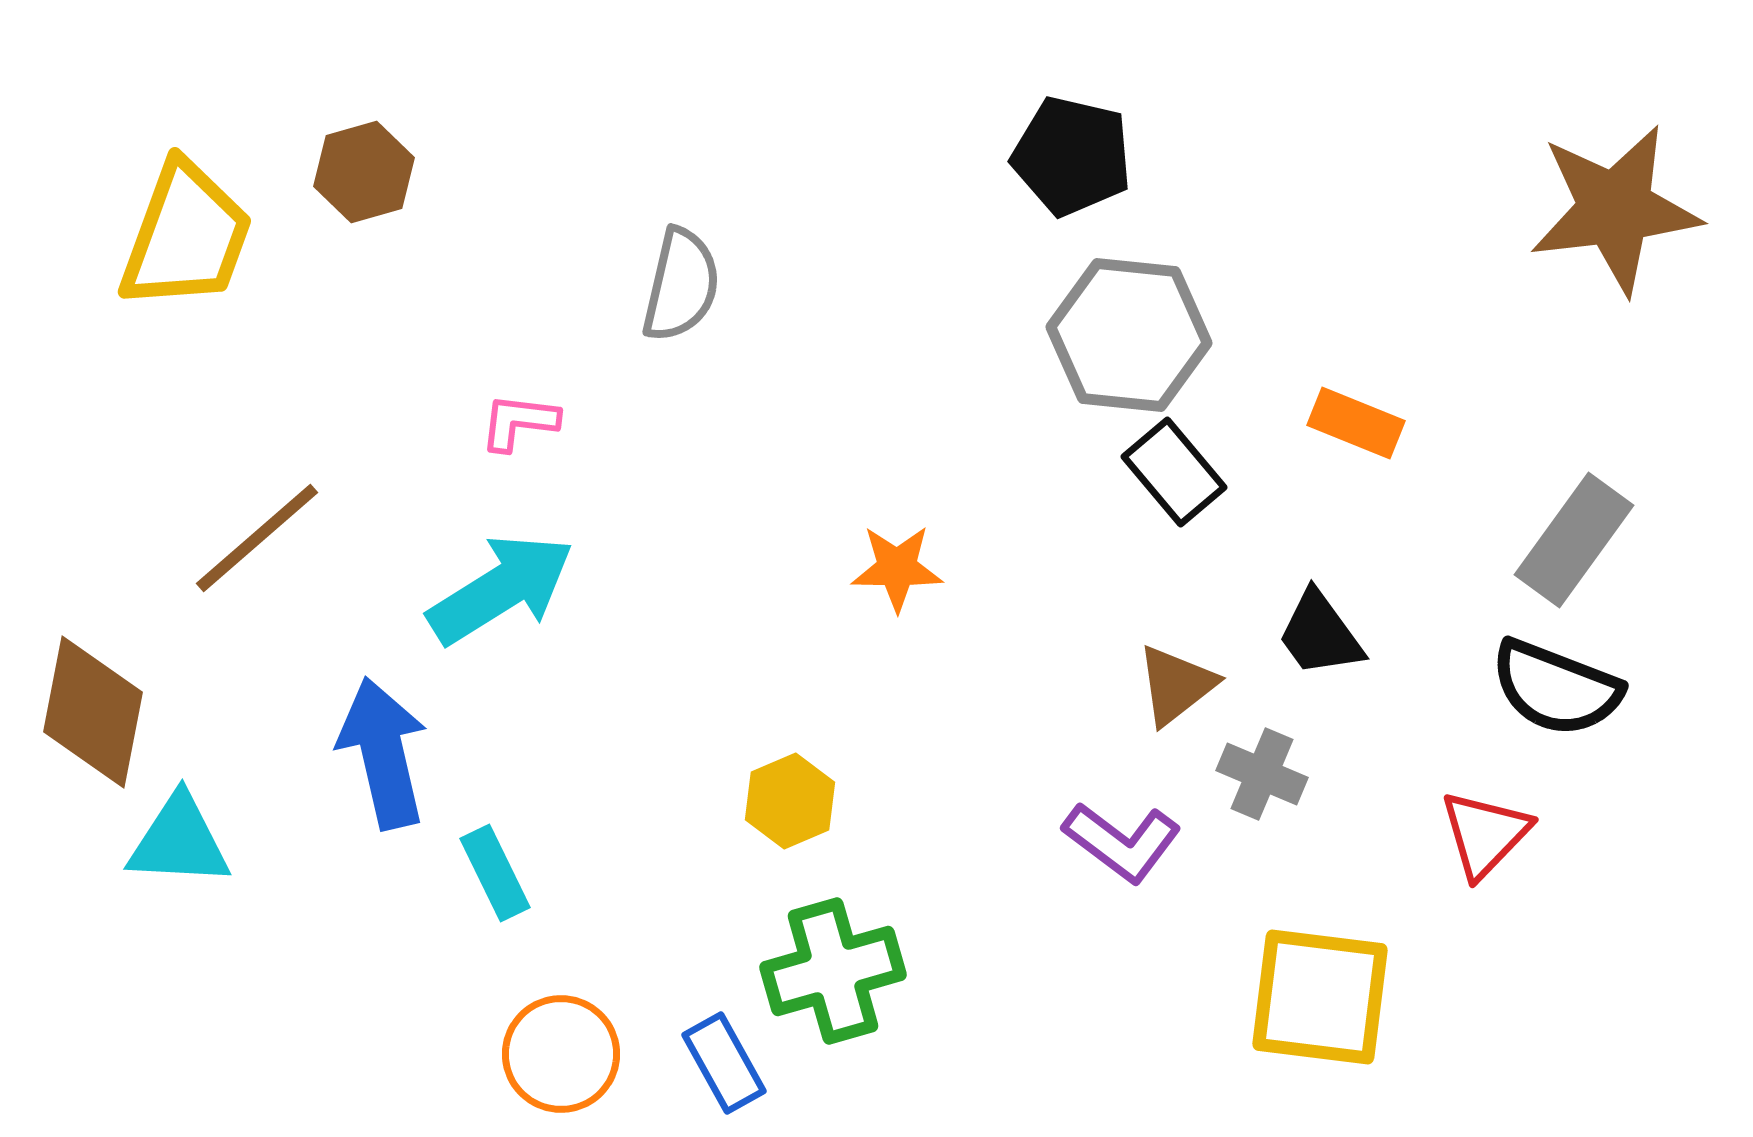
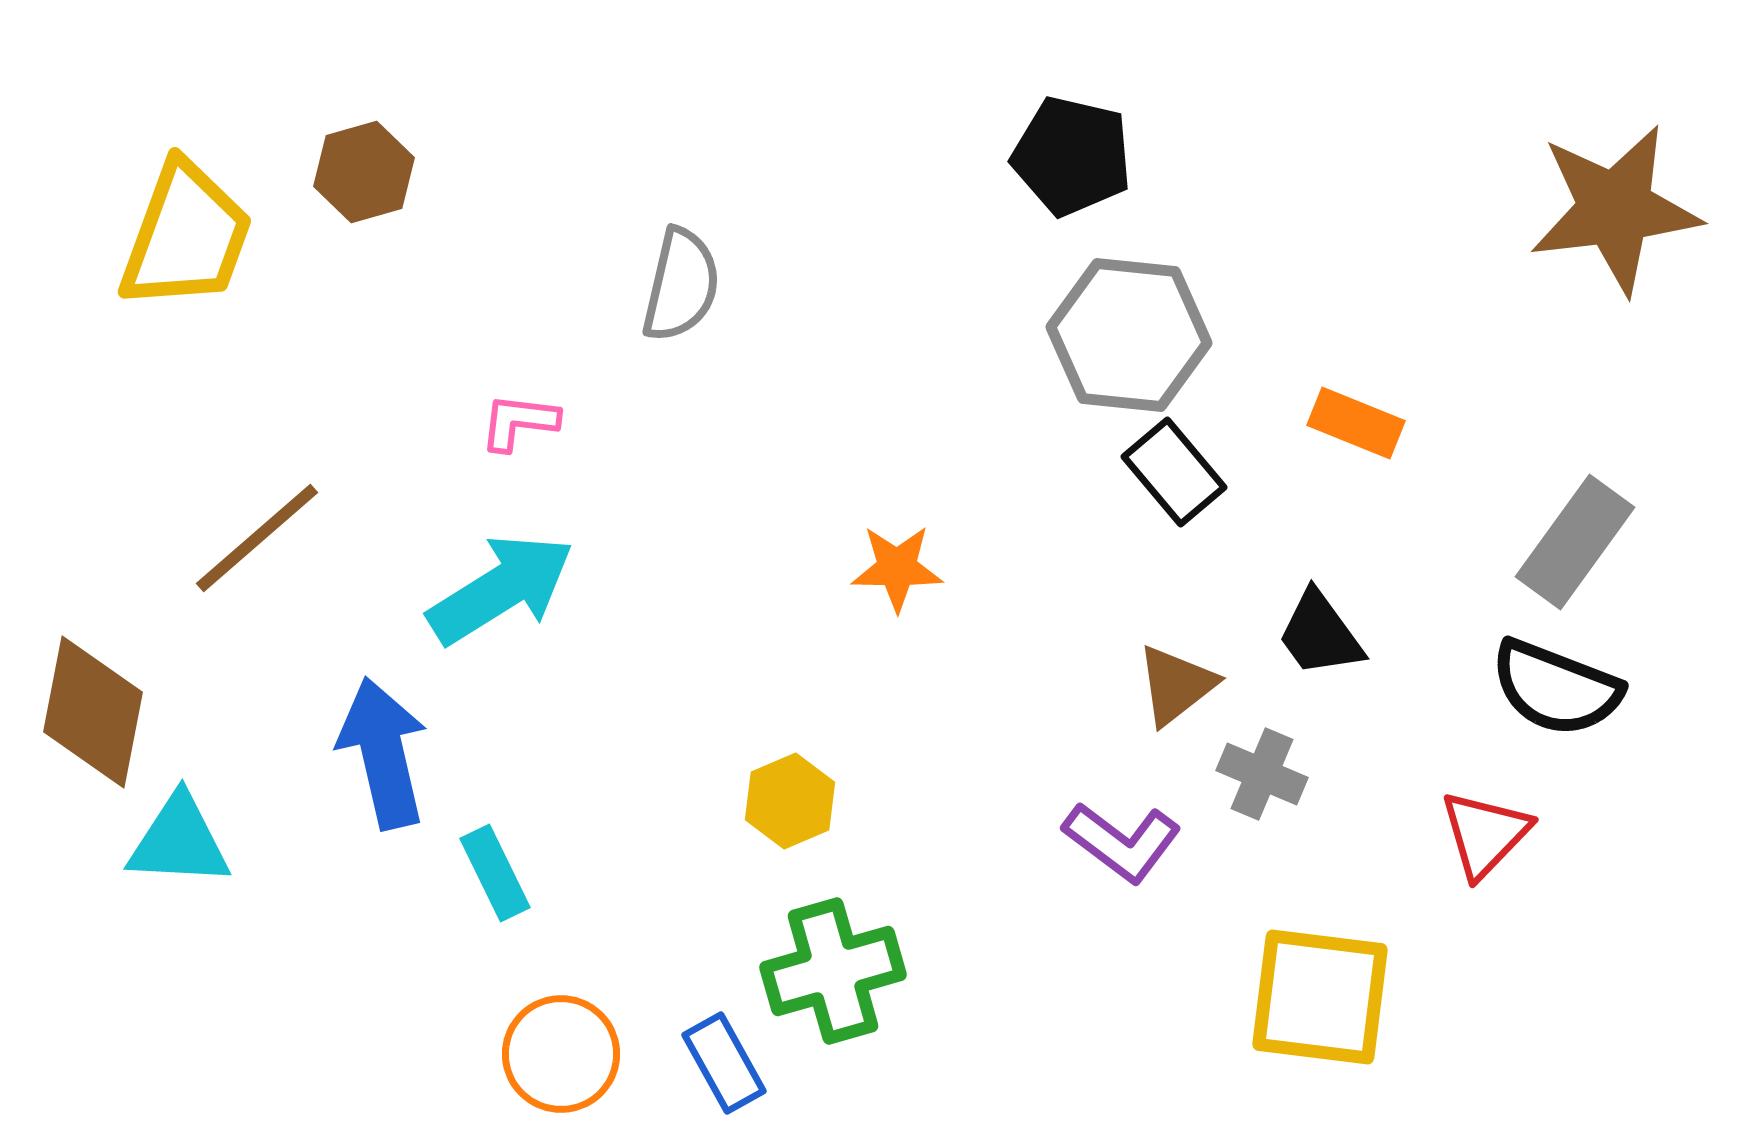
gray rectangle: moved 1 px right, 2 px down
